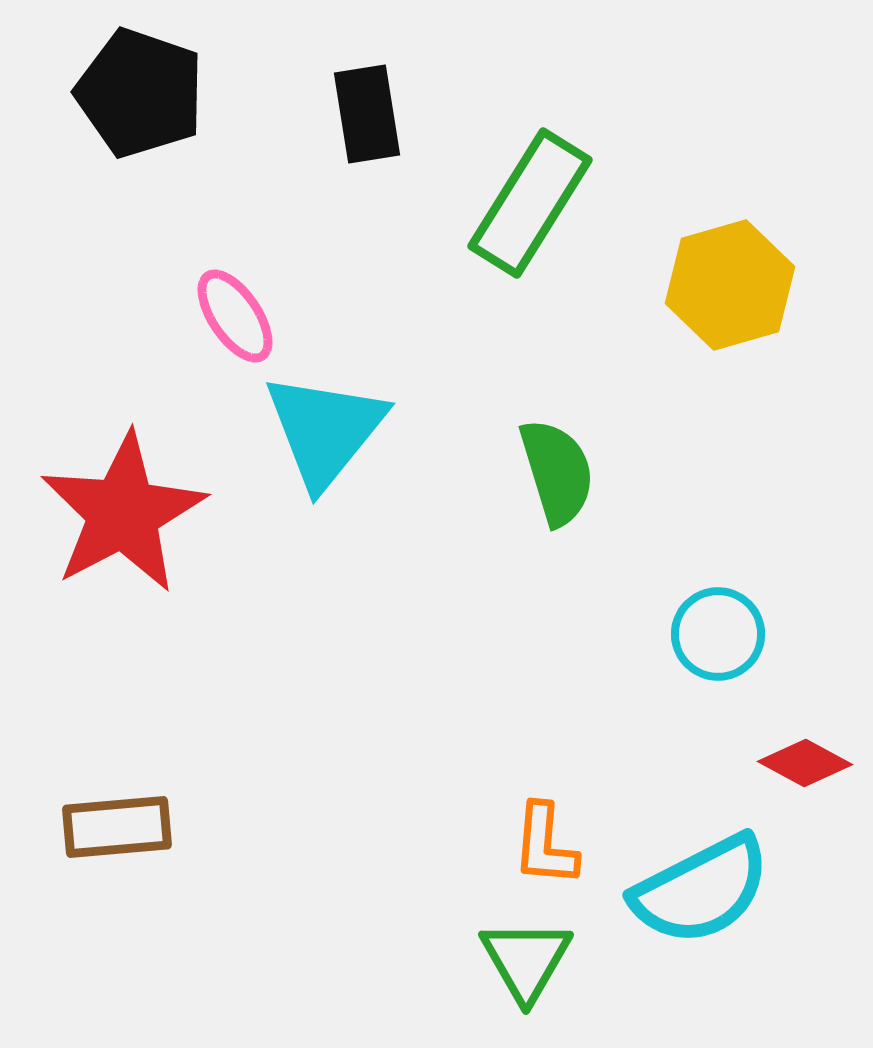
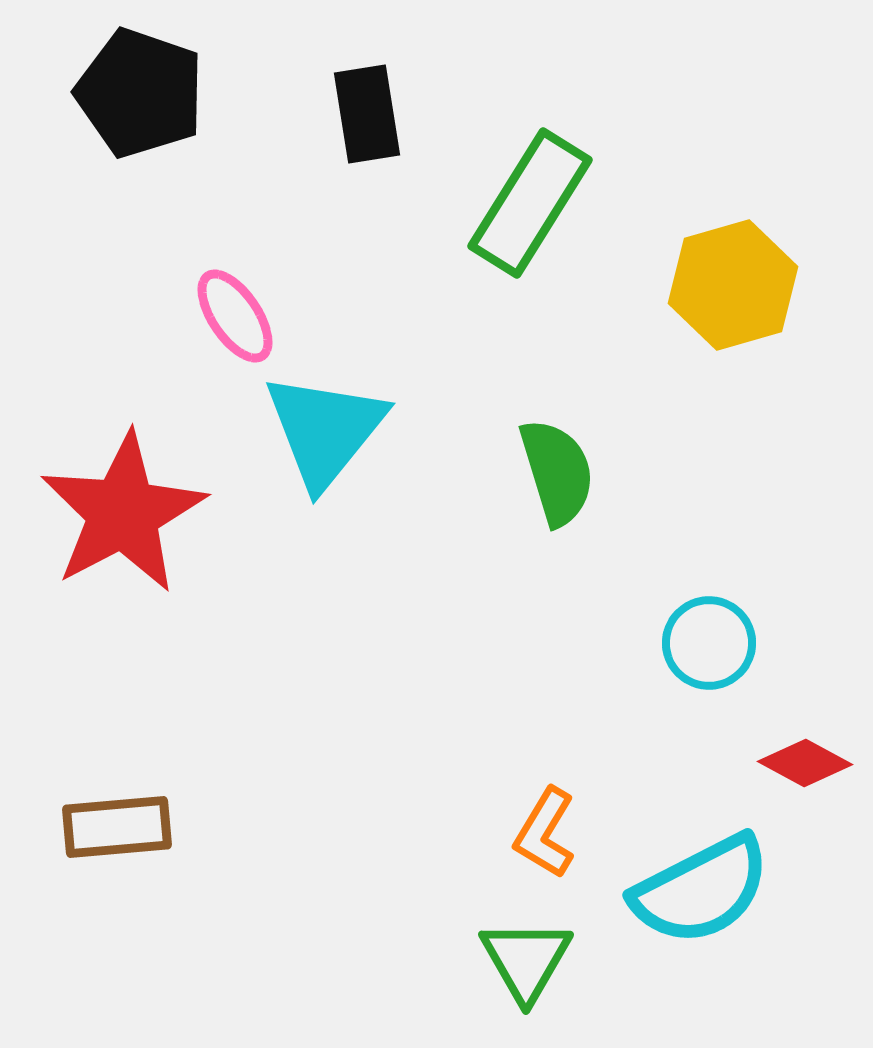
yellow hexagon: moved 3 px right
cyan circle: moved 9 px left, 9 px down
orange L-shape: moved 12 px up; rotated 26 degrees clockwise
